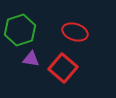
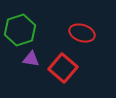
red ellipse: moved 7 px right, 1 px down
